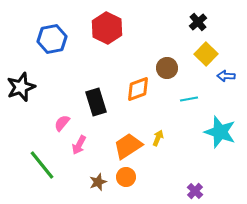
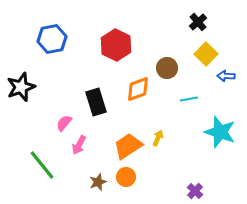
red hexagon: moved 9 px right, 17 px down
pink semicircle: moved 2 px right
